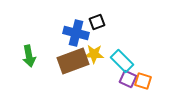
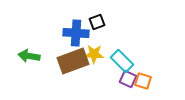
blue cross: rotated 10 degrees counterclockwise
green arrow: rotated 110 degrees clockwise
